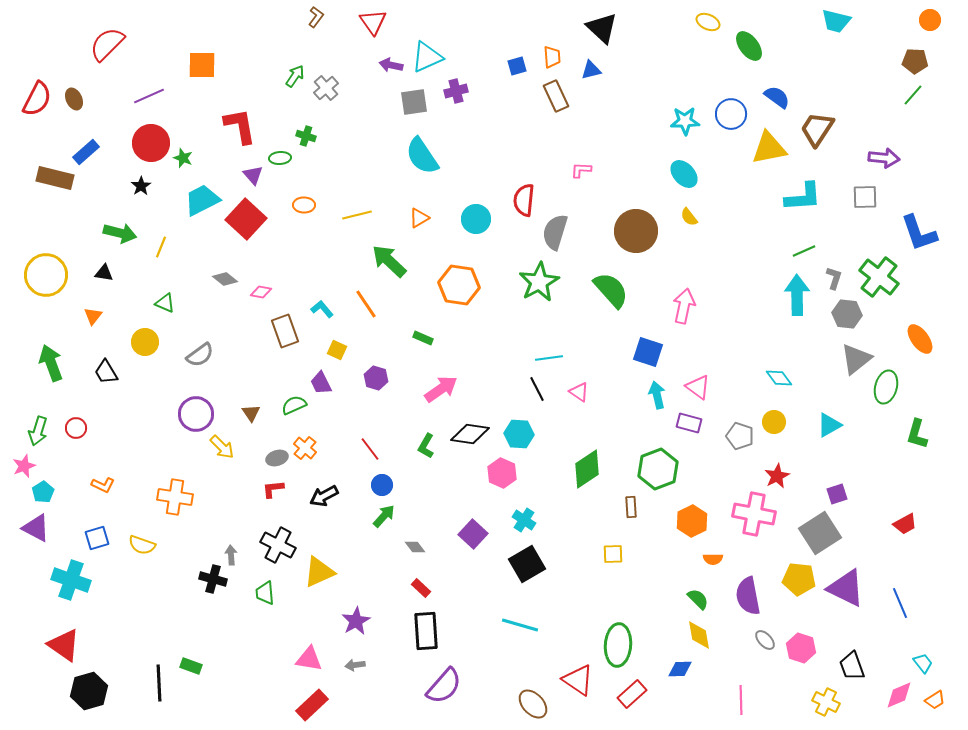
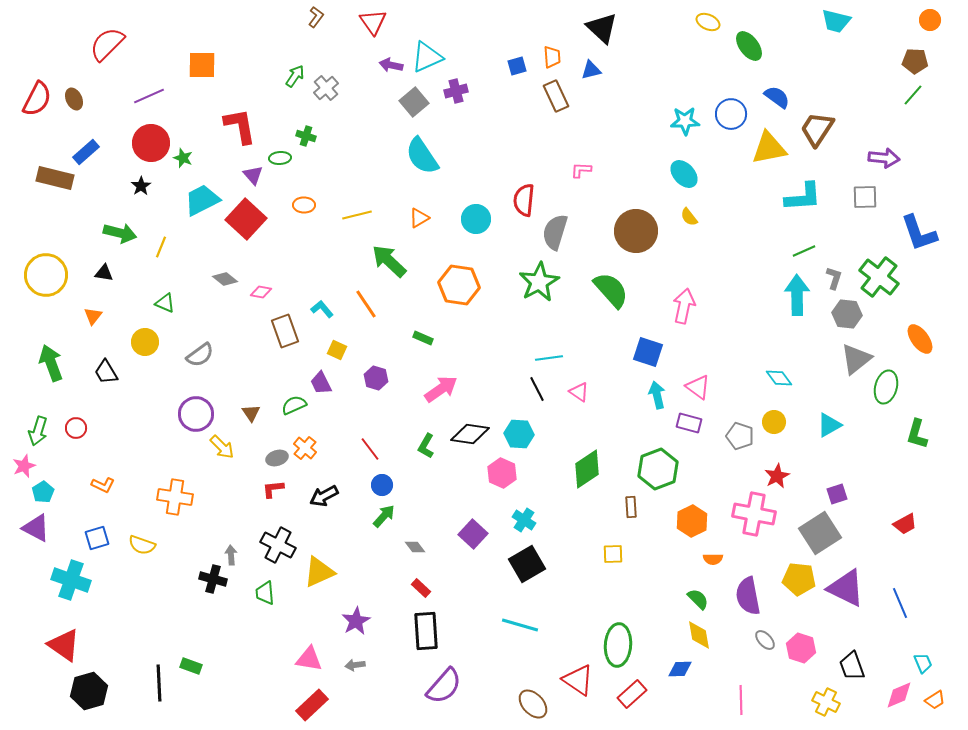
gray square at (414, 102): rotated 32 degrees counterclockwise
cyan trapezoid at (923, 663): rotated 15 degrees clockwise
